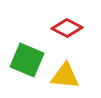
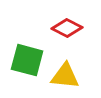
green square: rotated 8 degrees counterclockwise
